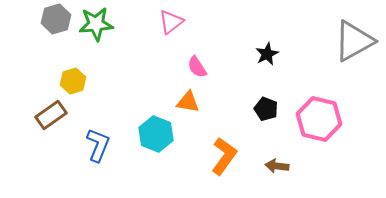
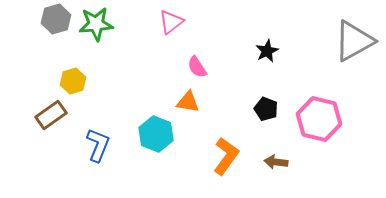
black star: moved 3 px up
orange L-shape: moved 2 px right
brown arrow: moved 1 px left, 4 px up
